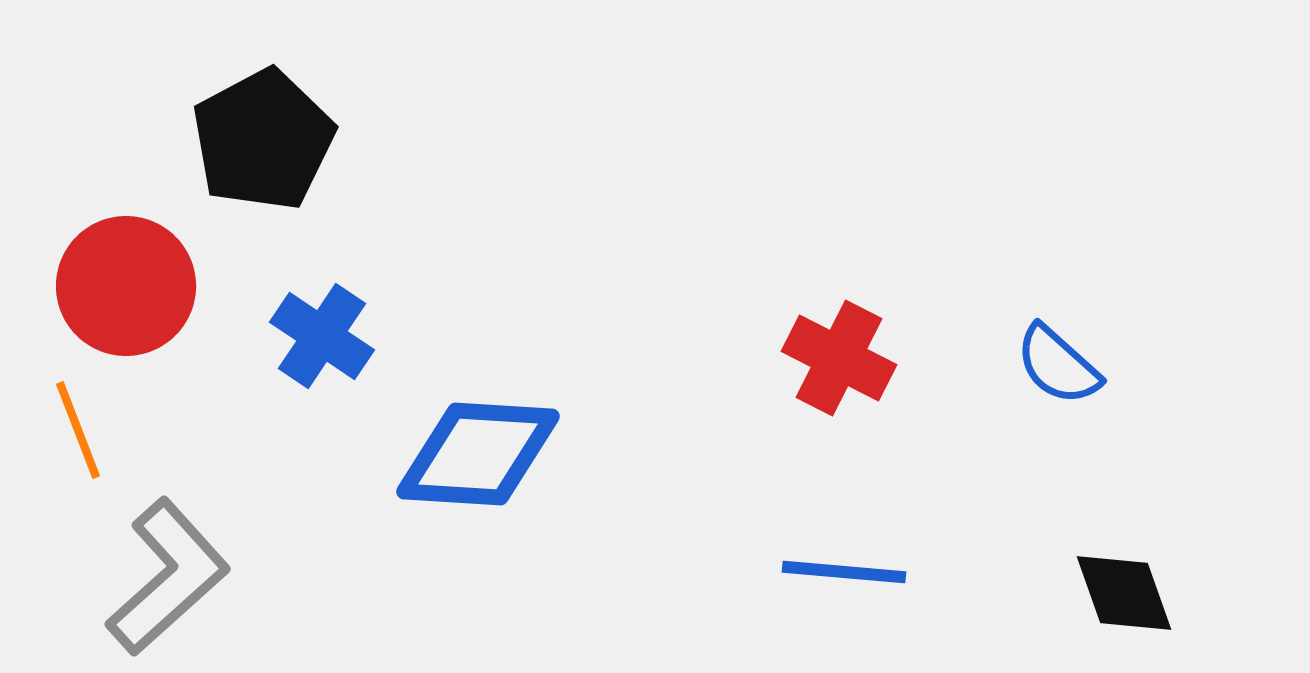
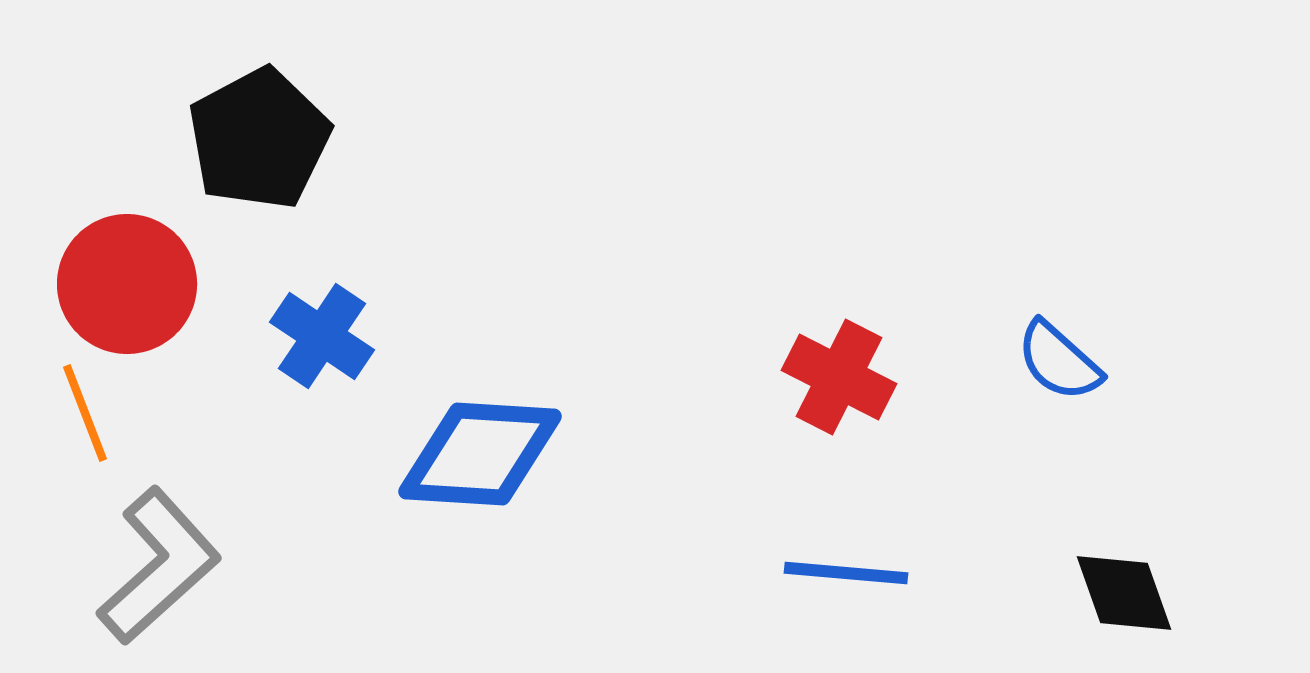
black pentagon: moved 4 px left, 1 px up
red circle: moved 1 px right, 2 px up
red cross: moved 19 px down
blue semicircle: moved 1 px right, 4 px up
orange line: moved 7 px right, 17 px up
blue diamond: moved 2 px right
blue line: moved 2 px right, 1 px down
gray L-shape: moved 9 px left, 11 px up
